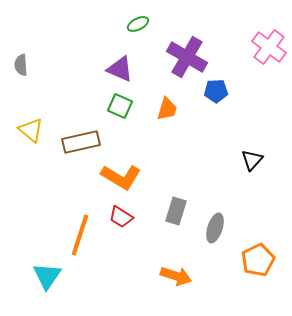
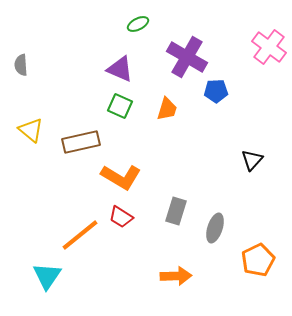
orange line: rotated 33 degrees clockwise
orange arrow: rotated 20 degrees counterclockwise
